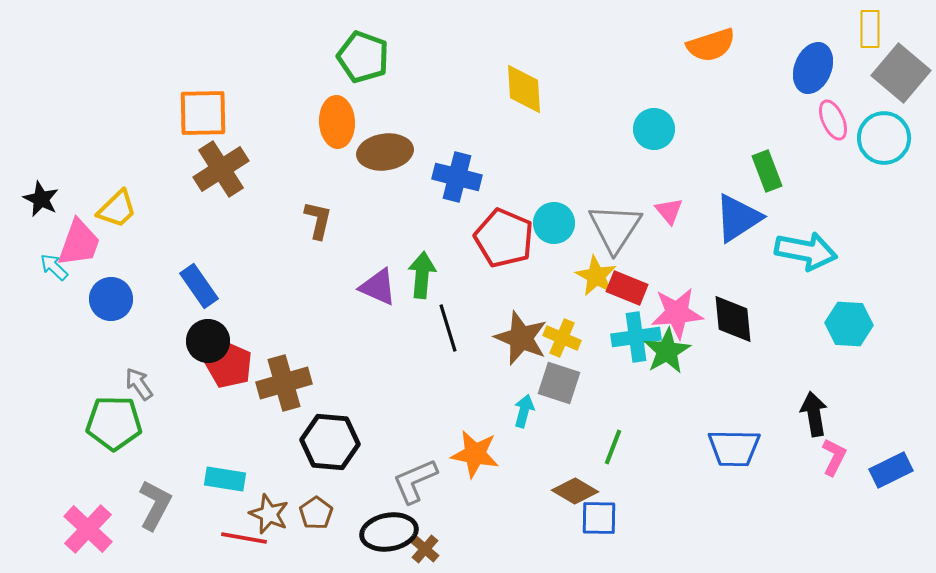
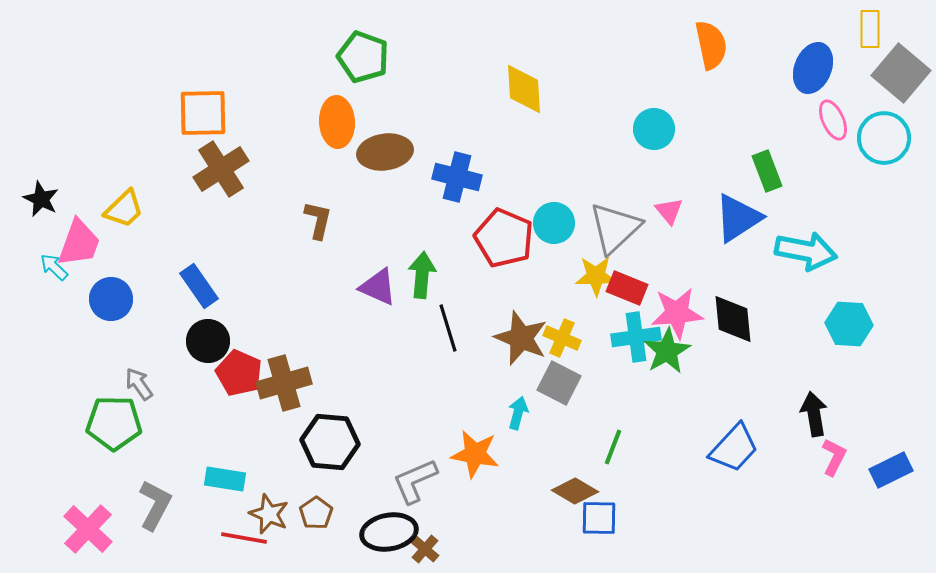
orange semicircle at (711, 45): rotated 84 degrees counterclockwise
yellow trapezoid at (117, 209): moved 7 px right
gray triangle at (615, 228): rotated 14 degrees clockwise
yellow star at (596, 276): rotated 30 degrees counterclockwise
red pentagon at (229, 365): moved 10 px right, 8 px down
gray square at (559, 383): rotated 9 degrees clockwise
cyan arrow at (524, 411): moved 6 px left, 2 px down
blue trapezoid at (734, 448): rotated 48 degrees counterclockwise
